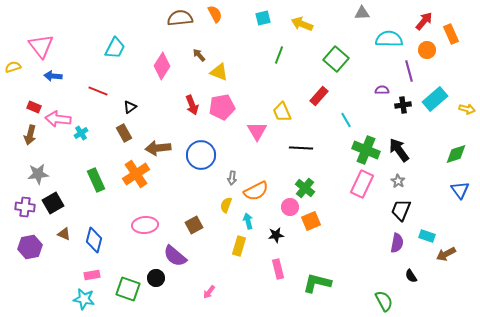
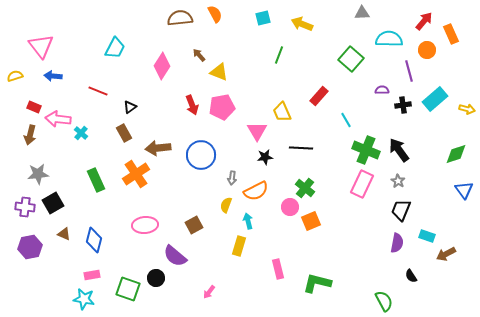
green square at (336, 59): moved 15 px right
yellow semicircle at (13, 67): moved 2 px right, 9 px down
cyan cross at (81, 133): rotated 16 degrees counterclockwise
blue triangle at (460, 190): moved 4 px right
black star at (276, 235): moved 11 px left, 78 px up
